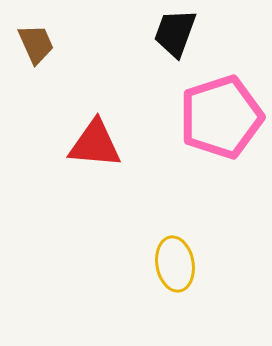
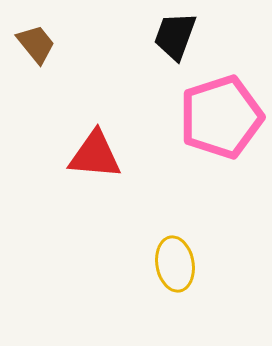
black trapezoid: moved 3 px down
brown trapezoid: rotated 15 degrees counterclockwise
red triangle: moved 11 px down
